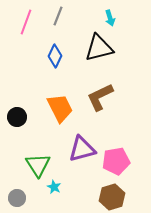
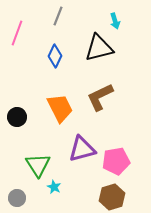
cyan arrow: moved 5 px right, 3 px down
pink line: moved 9 px left, 11 px down
